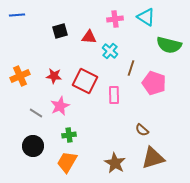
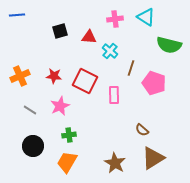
gray line: moved 6 px left, 3 px up
brown triangle: rotated 15 degrees counterclockwise
